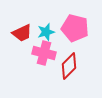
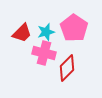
pink pentagon: moved 1 px left; rotated 20 degrees clockwise
red trapezoid: rotated 20 degrees counterclockwise
red diamond: moved 2 px left, 2 px down
